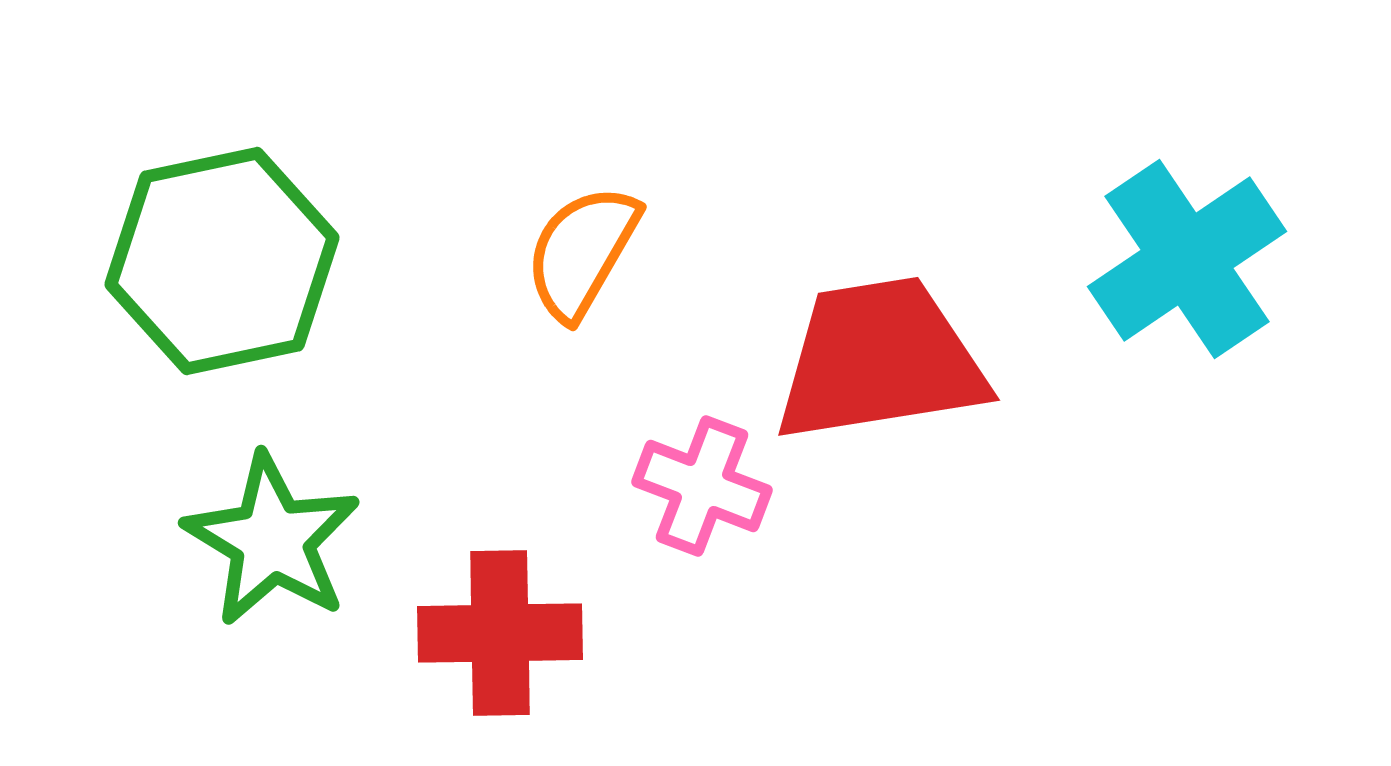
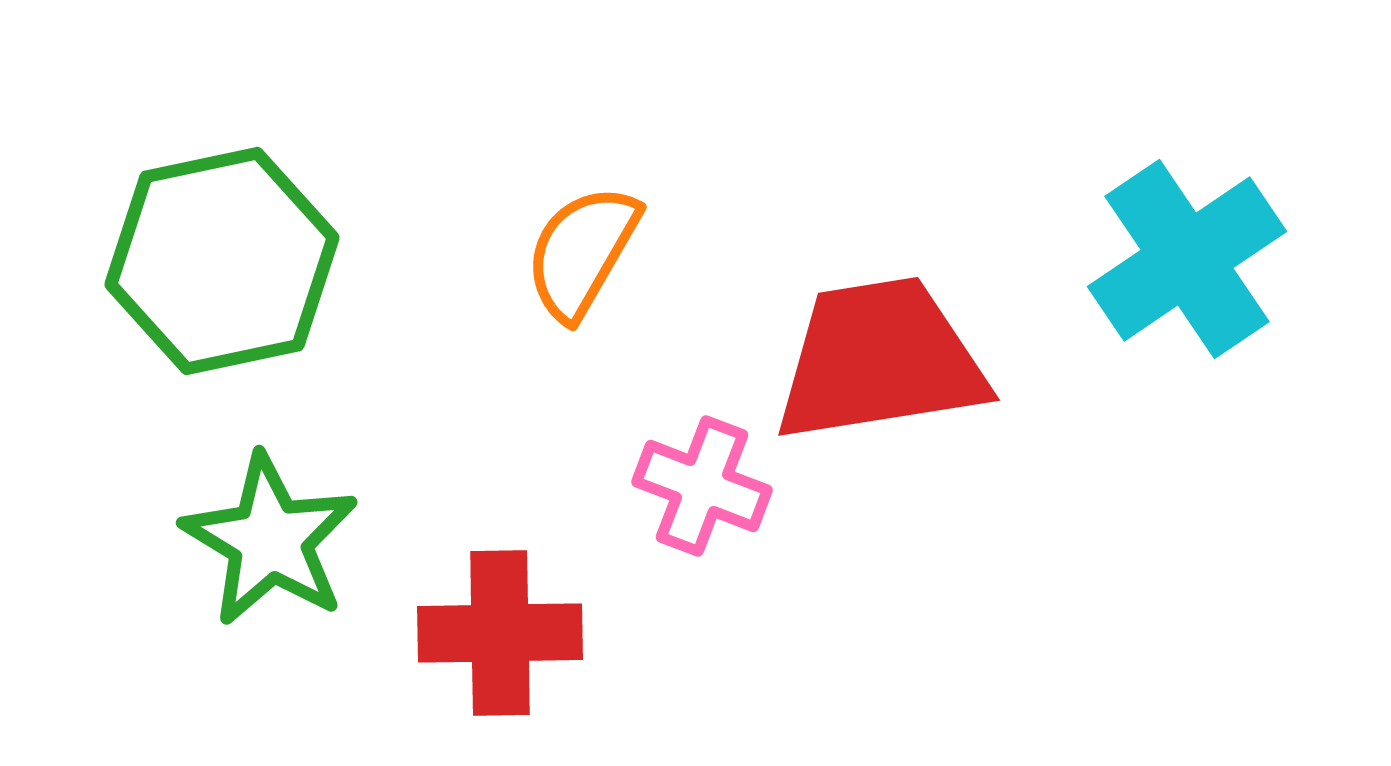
green star: moved 2 px left
